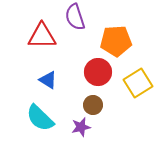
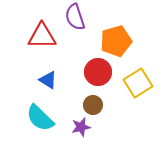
orange pentagon: rotated 12 degrees counterclockwise
